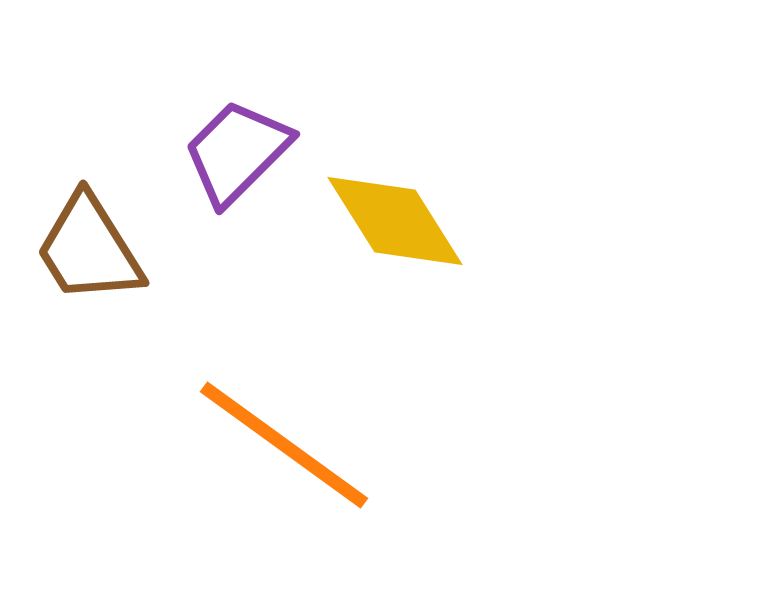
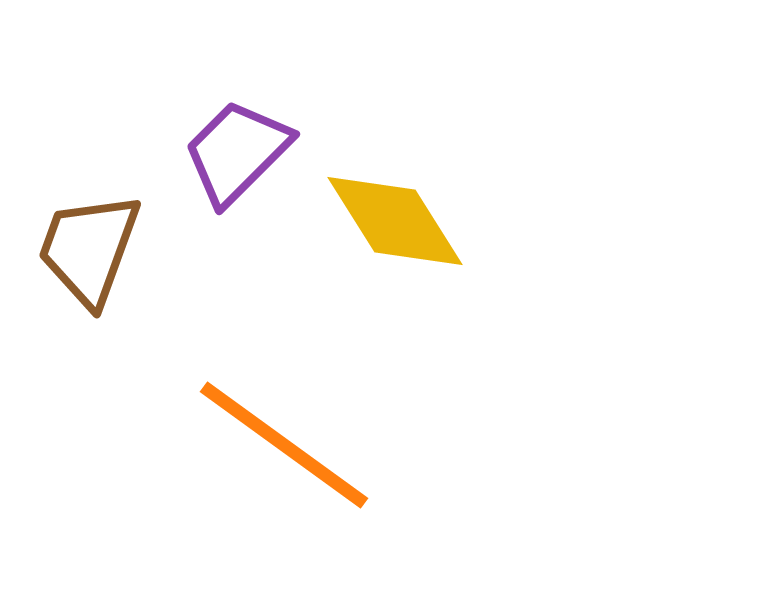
brown trapezoid: rotated 52 degrees clockwise
